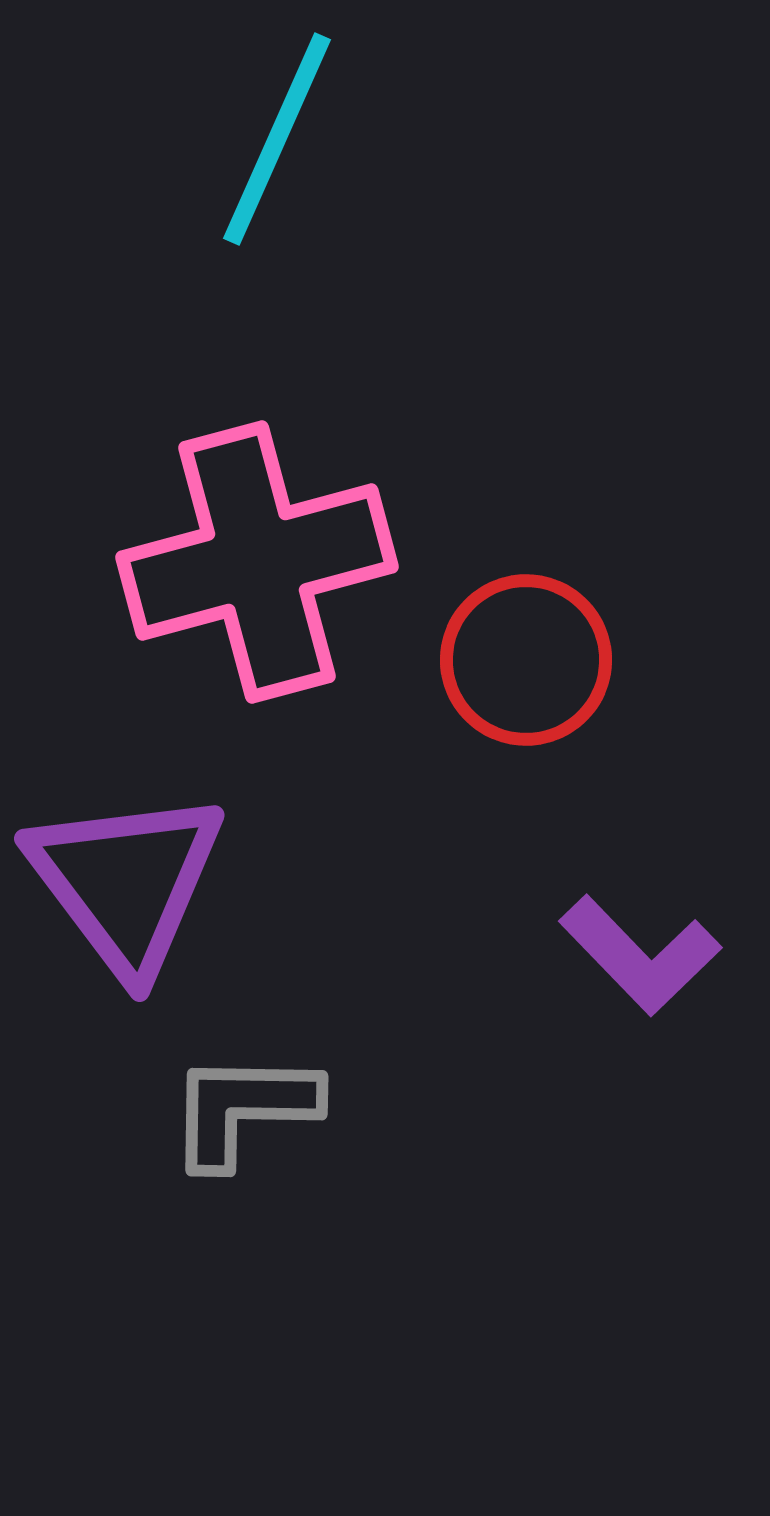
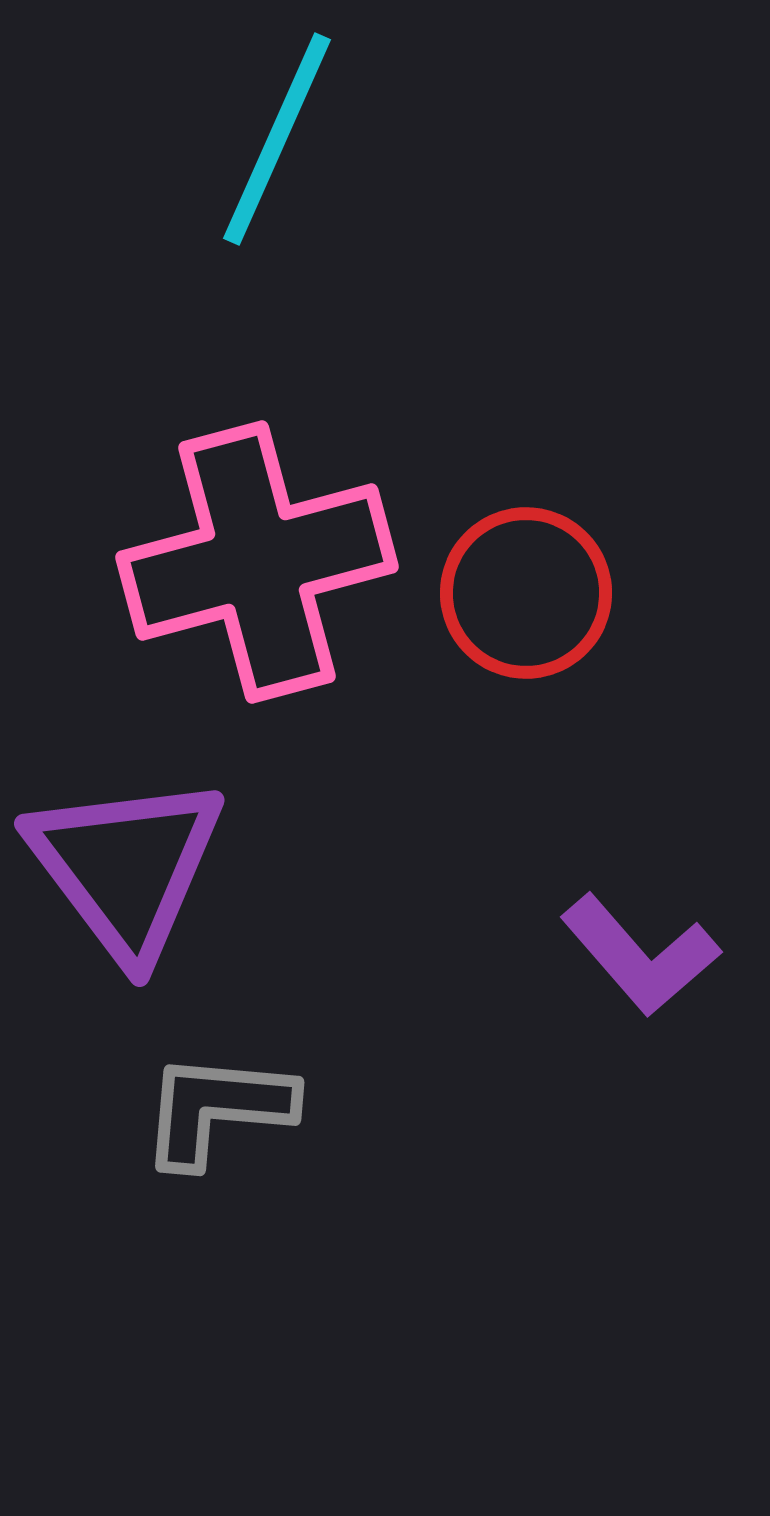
red circle: moved 67 px up
purple triangle: moved 15 px up
purple L-shape: rotated 3 degrees clockwise
gray L-shape: moved 26 px left; rotated 4 degrees clockwise
